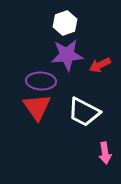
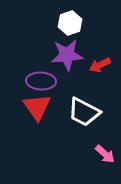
white hexagon: moved 5 px right
pink arrow: moved 1 px down; rotated 40 degrees counterclockwise
